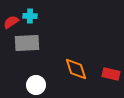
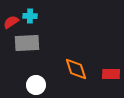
red rectangle: rotated 12 degrees counterclockwise
